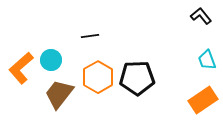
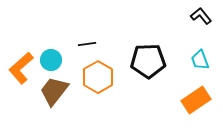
black line: moved 3 px left, 8 px down
cyan trapezoid: moved 7 px left
black pentagon: moved 11 px right, 17 px up
brown trapezoid: moved 5 px left, 3 px up
orange rectangle: moved 7 px left
